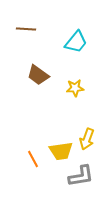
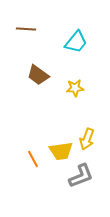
gray L-shape: rotated 12 degrees counterclockwise
